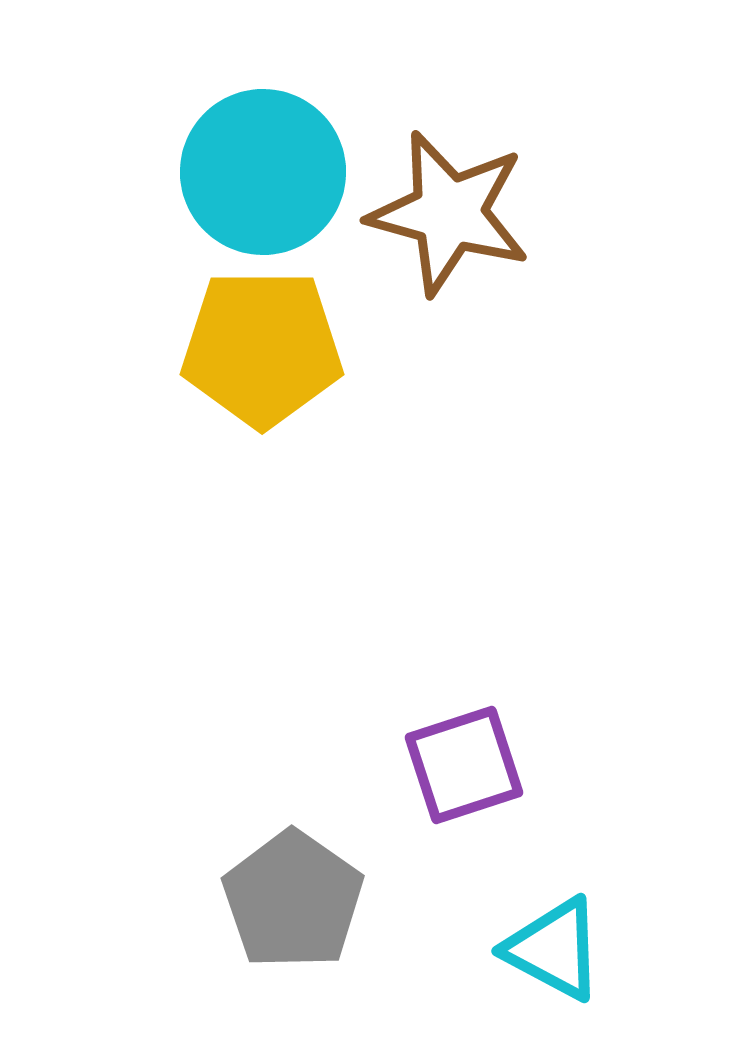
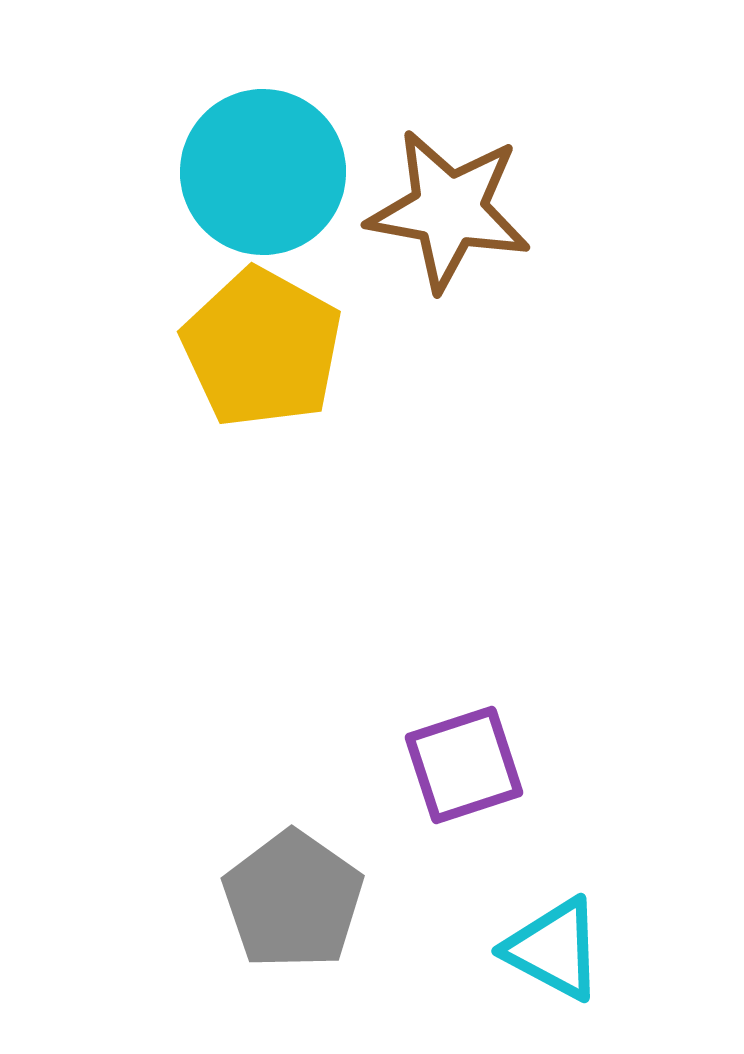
brown star: moved 3 px up; rotated 5 degrees counterclockwise
yellow pentagon: rotated 29 degrees clockwise
